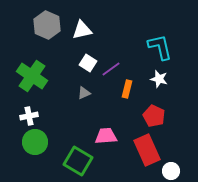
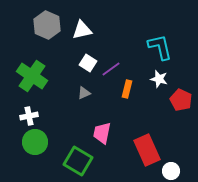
red pentagon: moved 27 px right, 16 px up
pink trapezoid: moved 4 px left, 3 px up; rotated 75 degrees counterclockwise
